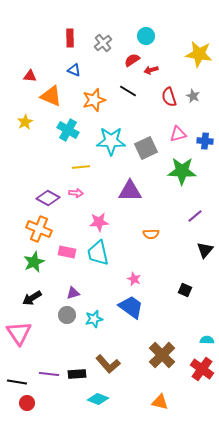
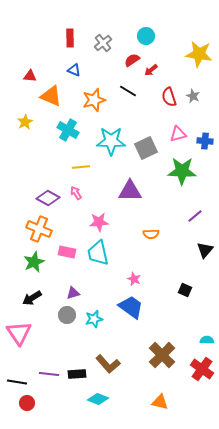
red arrow at (151, 70): rotated 24 degrees counterclockwise
pink arrow at (76, 193): rotated 128 degrees counterclockwise
